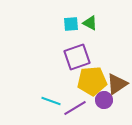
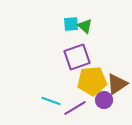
green triangle: moved 5 px left, 3 px down; rotated 14 degrees clockwise
